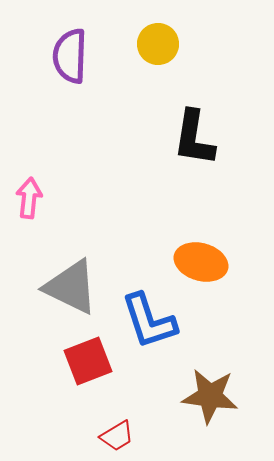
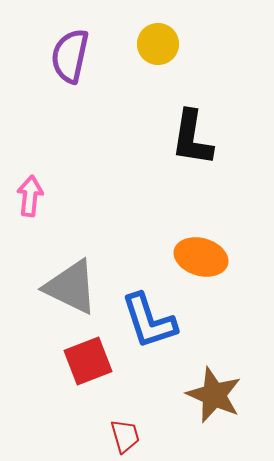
purple semicircle: rotated 10 degrees clockwise
black L-shape: moved 2 px left
pink arrow: moved 1 px right, 2 px up
orange ellipse: moved 5 px up
brown star: moved 4 px right, 1 px up; rotated 16 degrees clockwise
red trapezoid: moved 8 px right; rotated 75 degrees counterclockwise
